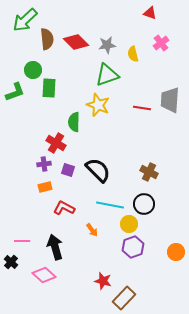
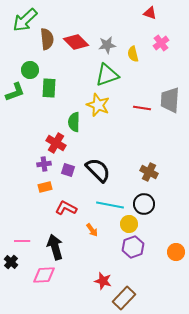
green circle: moved 3 px left
red L-shape: moved 2 px right
pink diamond: rotated 45 degrees counterclockwise
